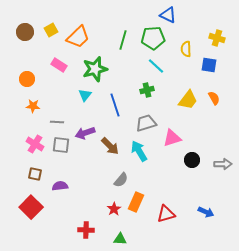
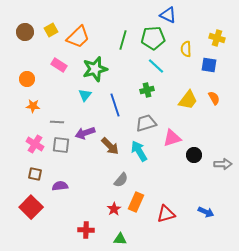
black circle: moved 2 px right, 5 px up
